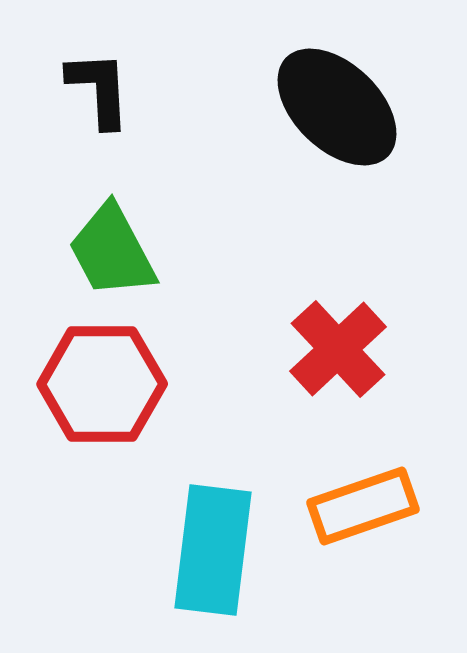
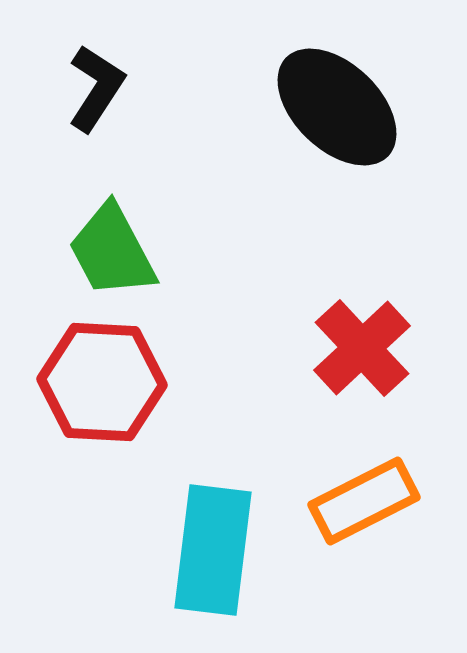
black L-shape: moved 3 px left, 1 px up; rotated 36 degrees clockwise
red cross: moved 24 px right, 1 px up
red hexagon: moved 2 px up; rotated 3 degrees clockwise
orange rectangle: moved 1 px right, 5 px up; rotated 8 degrees counterclockwise
